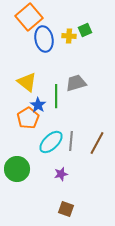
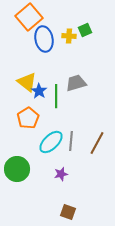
blue star: moved 1 px right, 14 px up
brown square: moved 2 px right, 3 px down
